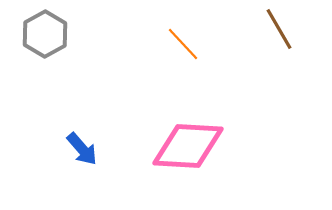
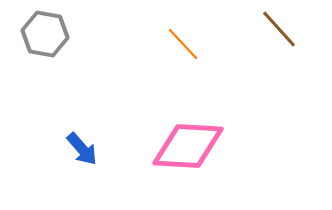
brown line: rotated 12 degrees counterclockwise
gray hexagon: rotated 21 degrees counterclockwise
